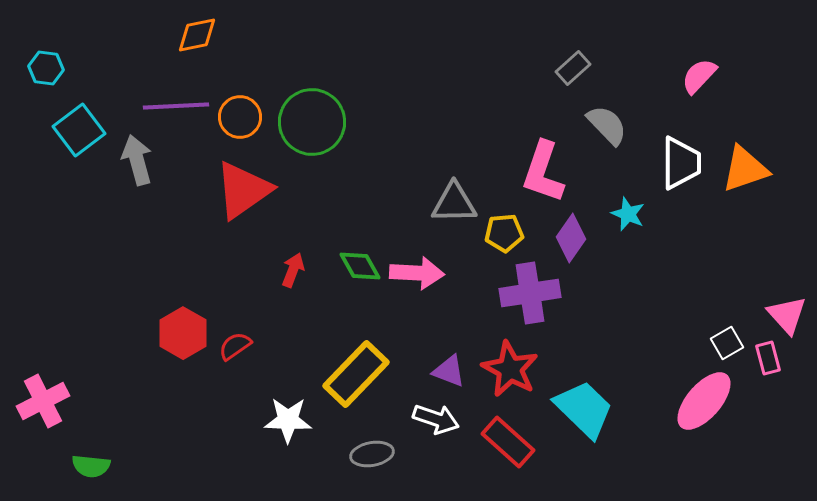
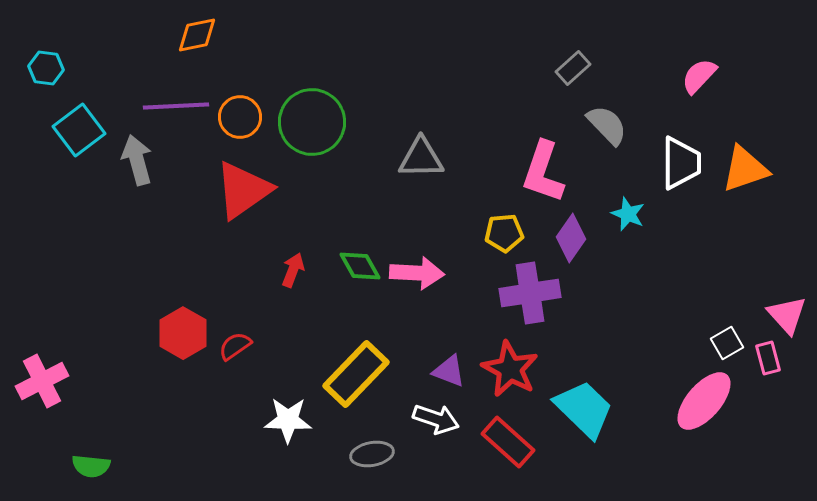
gray triangle: moved 33 px left, 45 px up
pink cross: moved 1 px left, 20 px up
